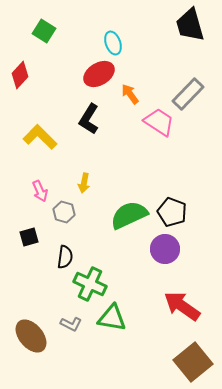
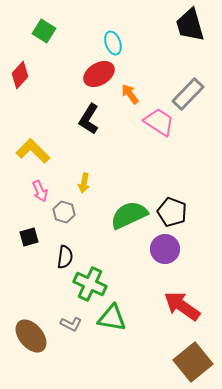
yellow L-shape: moved 7 px left, 14 px down
